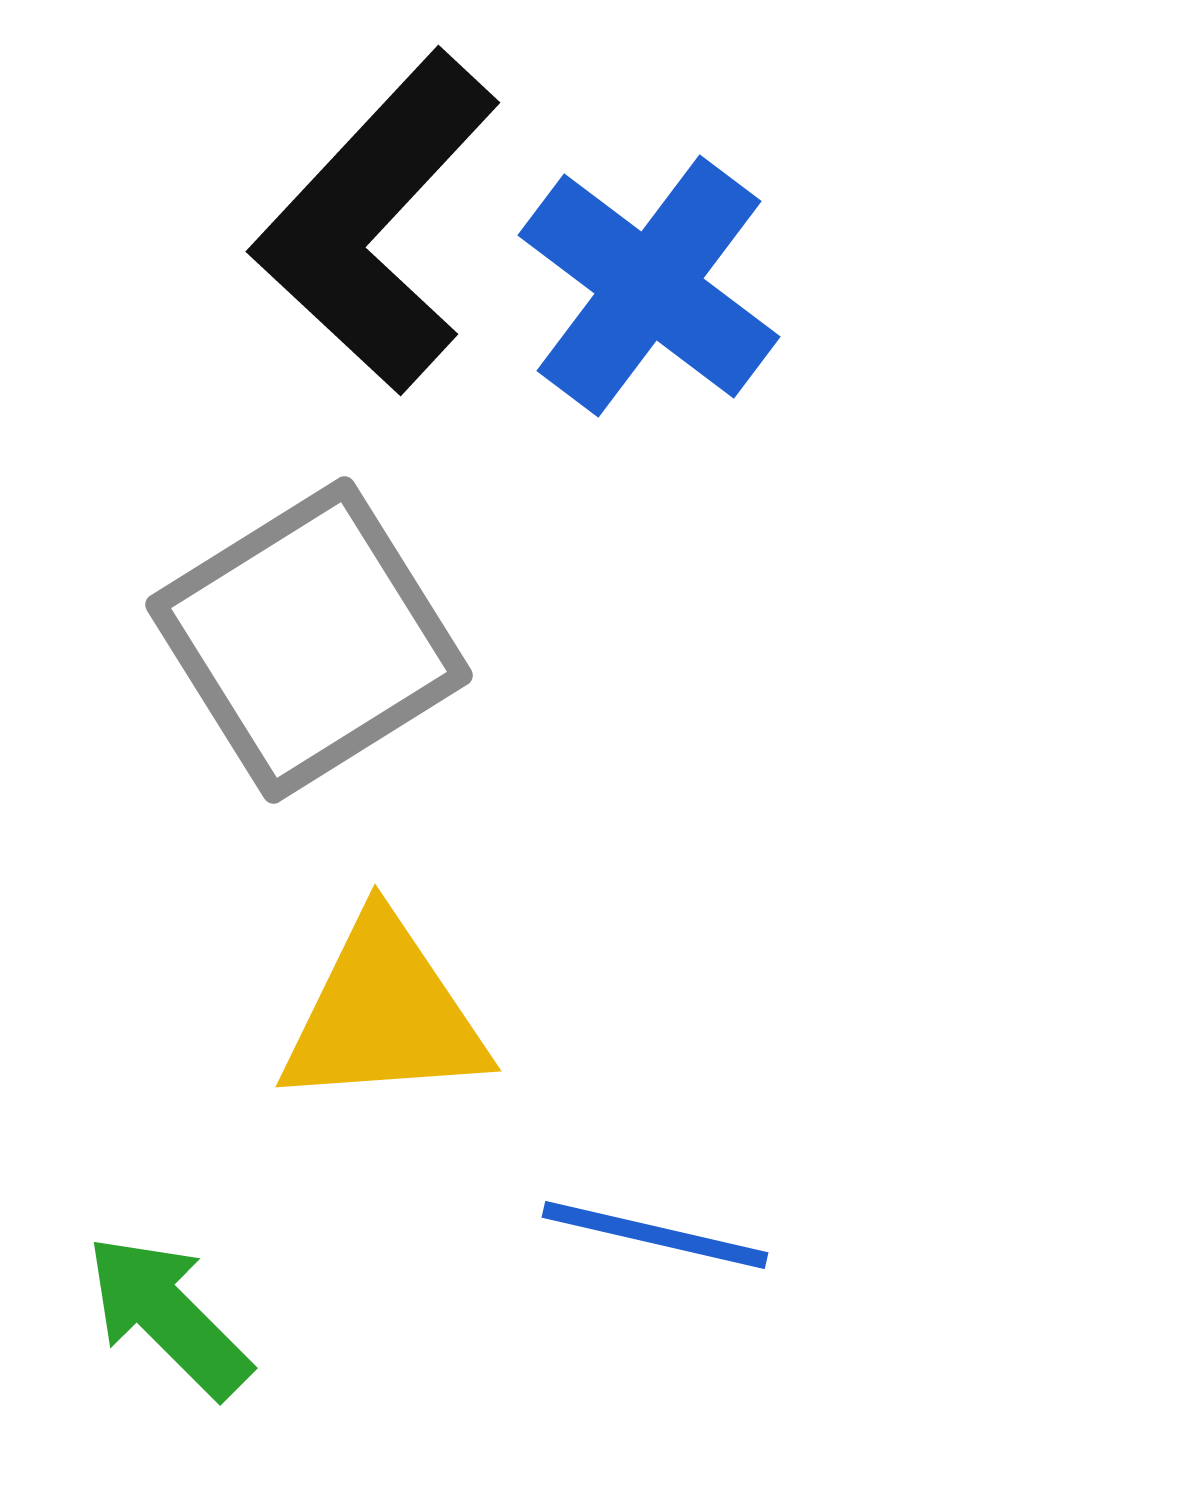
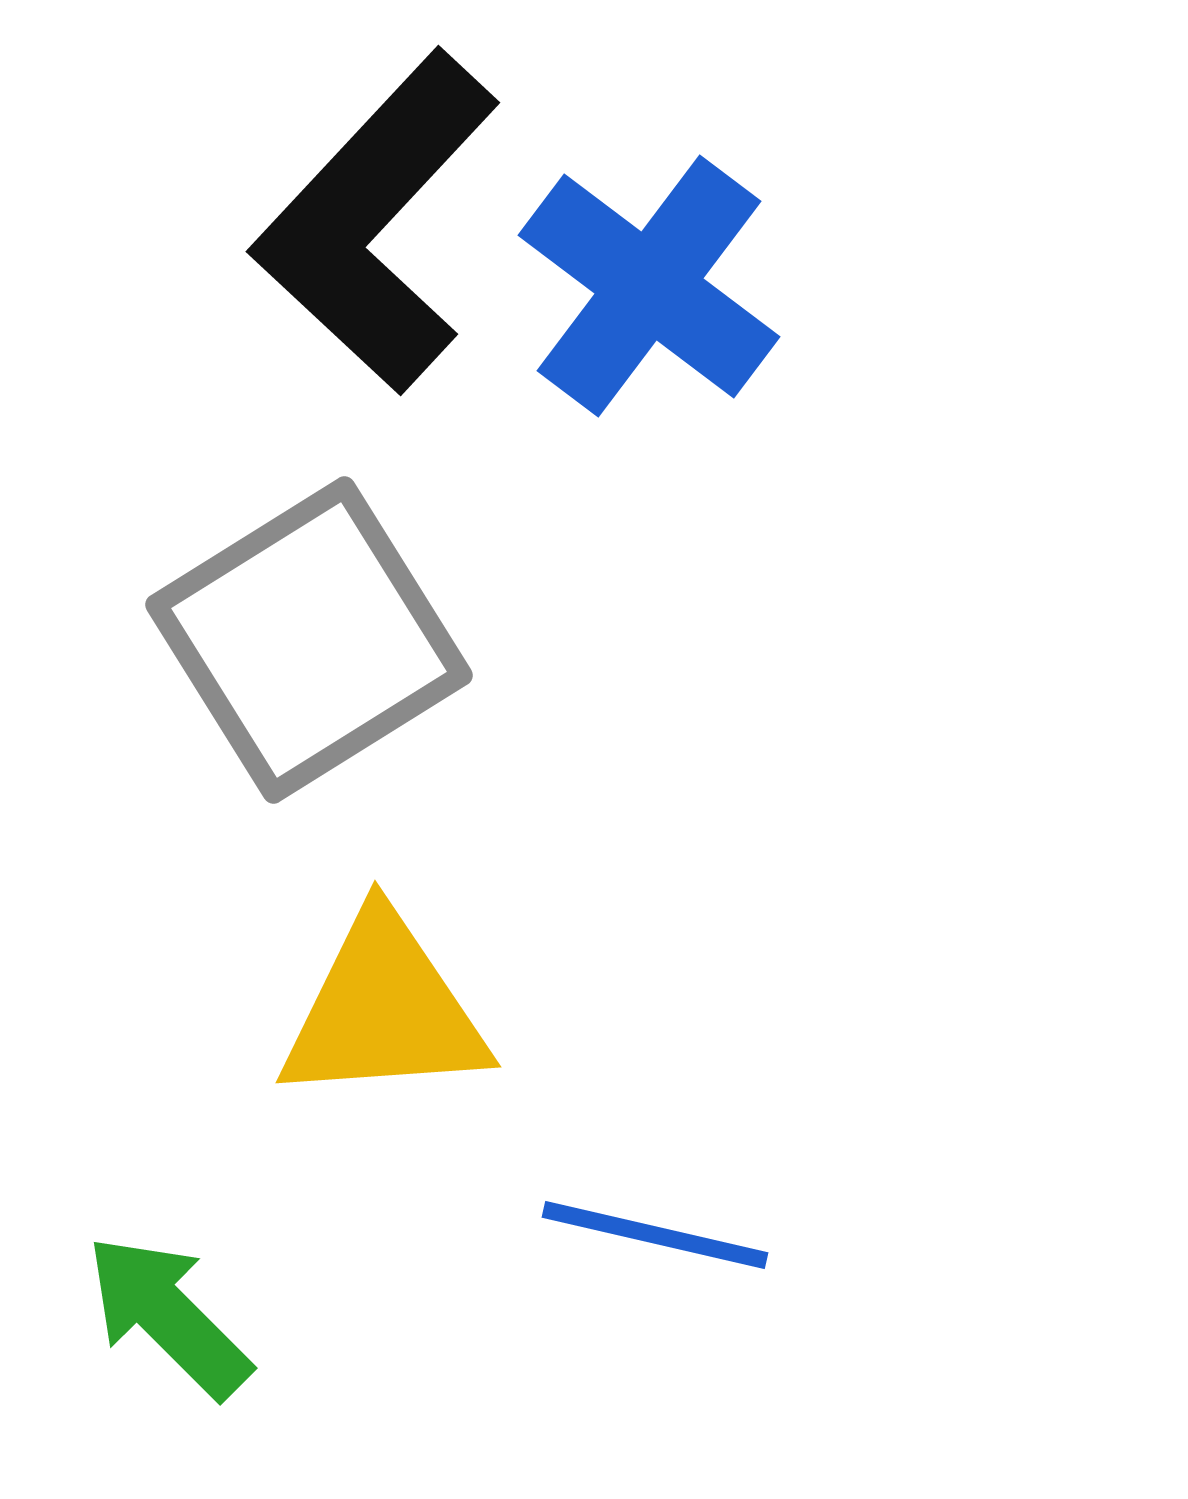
yellow triangle: moved 4 px up
